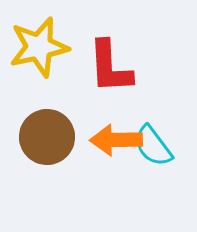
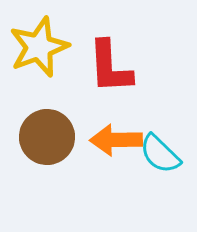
yellow star: rotated 8 degrees counterclockwise
cyan semicircle: moved 7 px right, 8 px down; rotated 9 degrees counterclockwise
